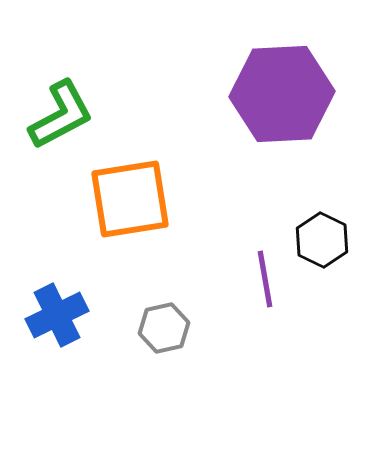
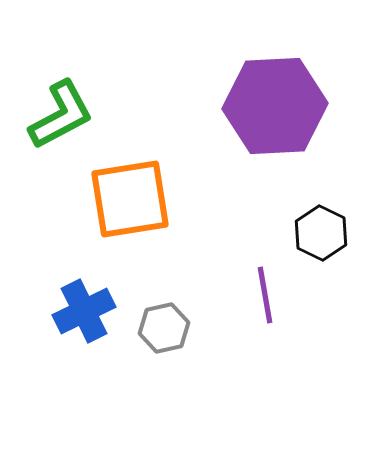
purple hexagon: moved 7 px left, 12 px down
black hexagon: moved 1 px left, 7 px up
purple line: moved 16 px down
blue cross: moved 27 px right, 4 px up
